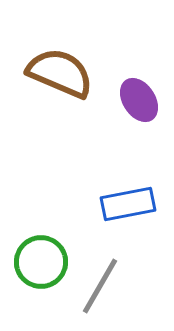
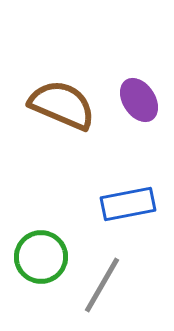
brown semicircle: moved 2 px right, 32 px down
green circle: moved 5 px up
gray line: moved 2 px right, 1 px up
